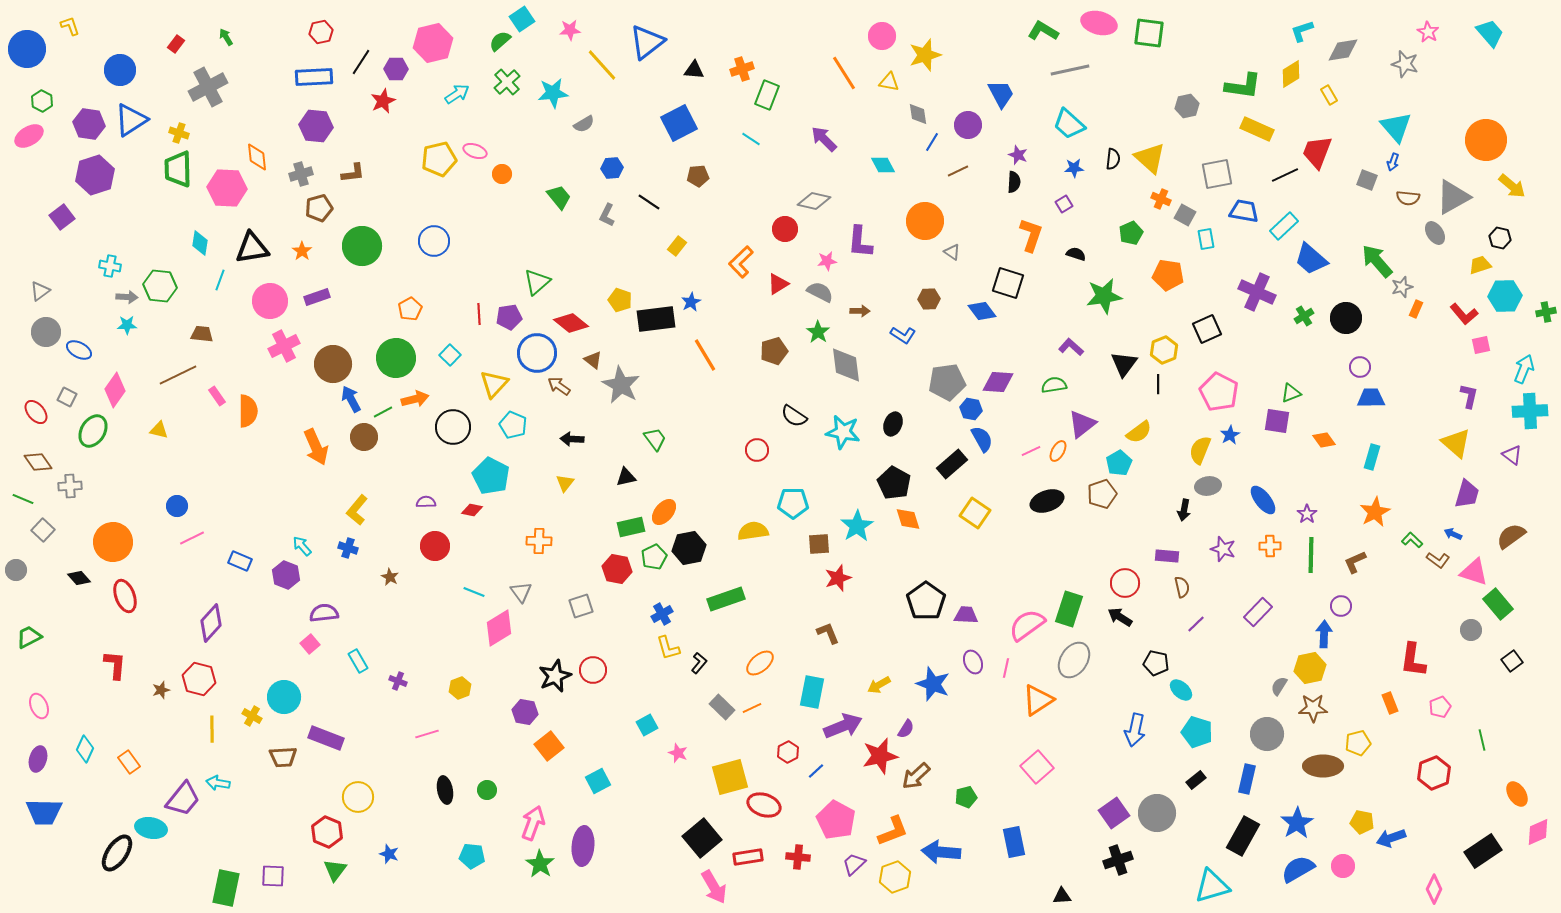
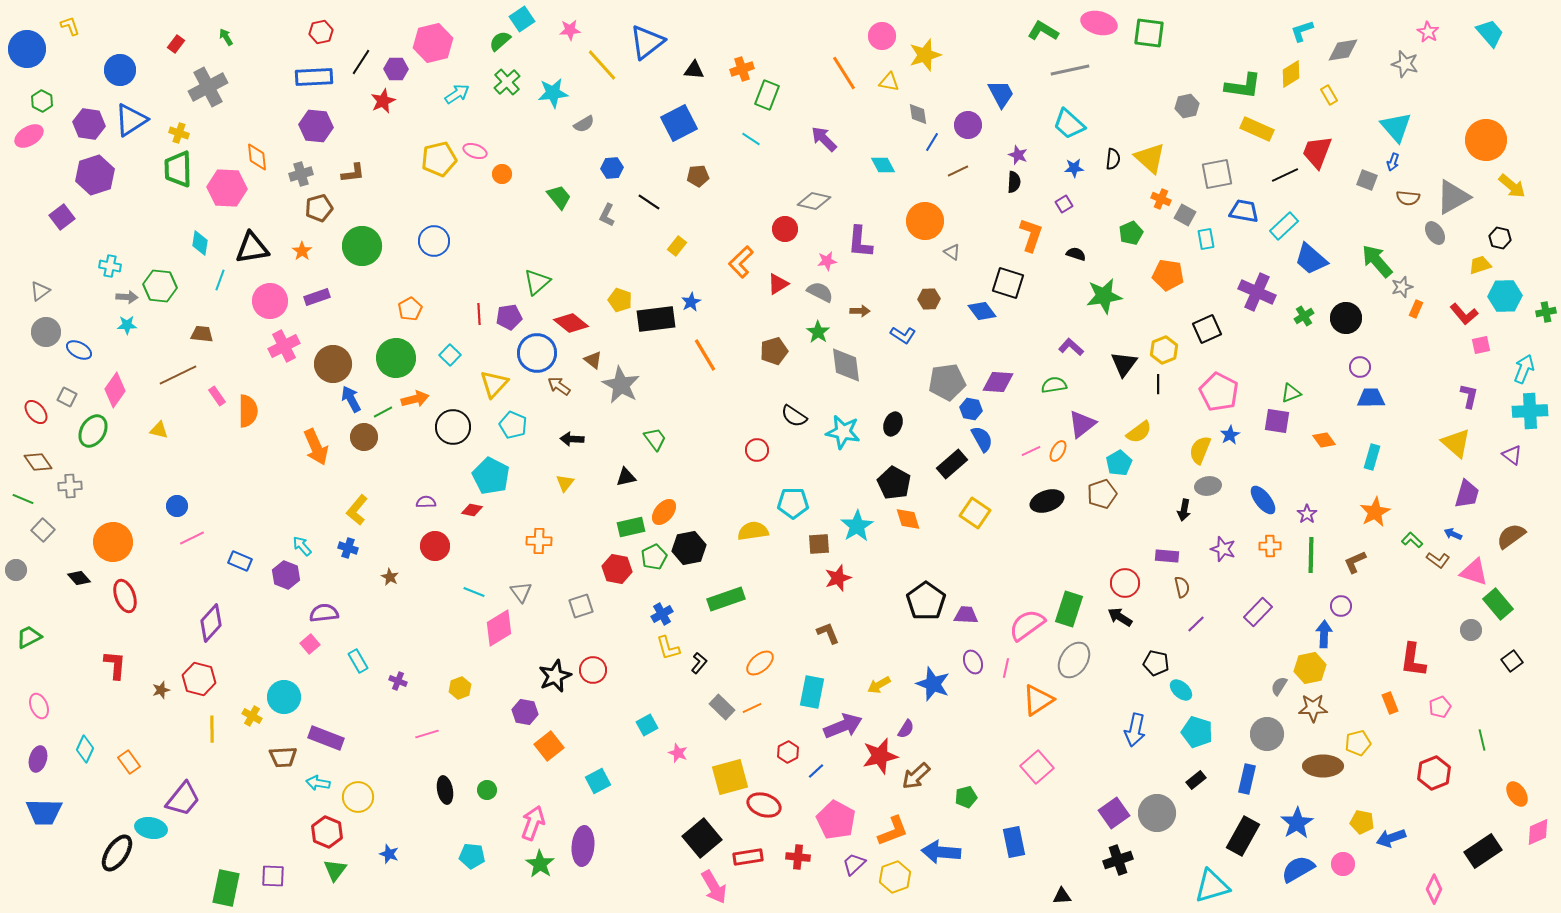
cyan arrow at (218, 783): moved 100 px right
pink circle at (1343, 866): moved 2 px up
